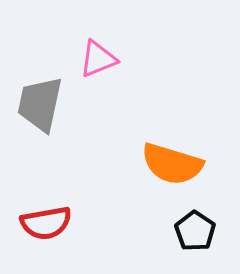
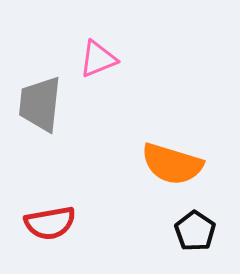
gray trapezoid: rotated 6 degrees counterclockwise
red semicircle: moved 4 px right
